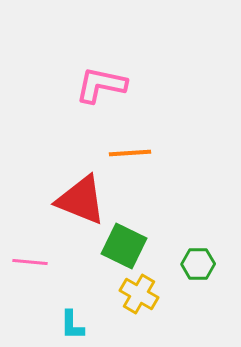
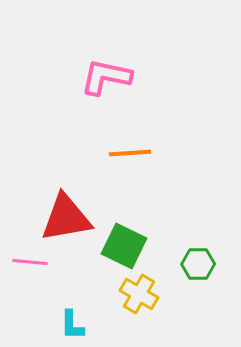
pink L-shape: moved 5 px right, 8 px up
red triangle: moved 15 px left, 18 px down; rotated 32 degrees counterclockwise
